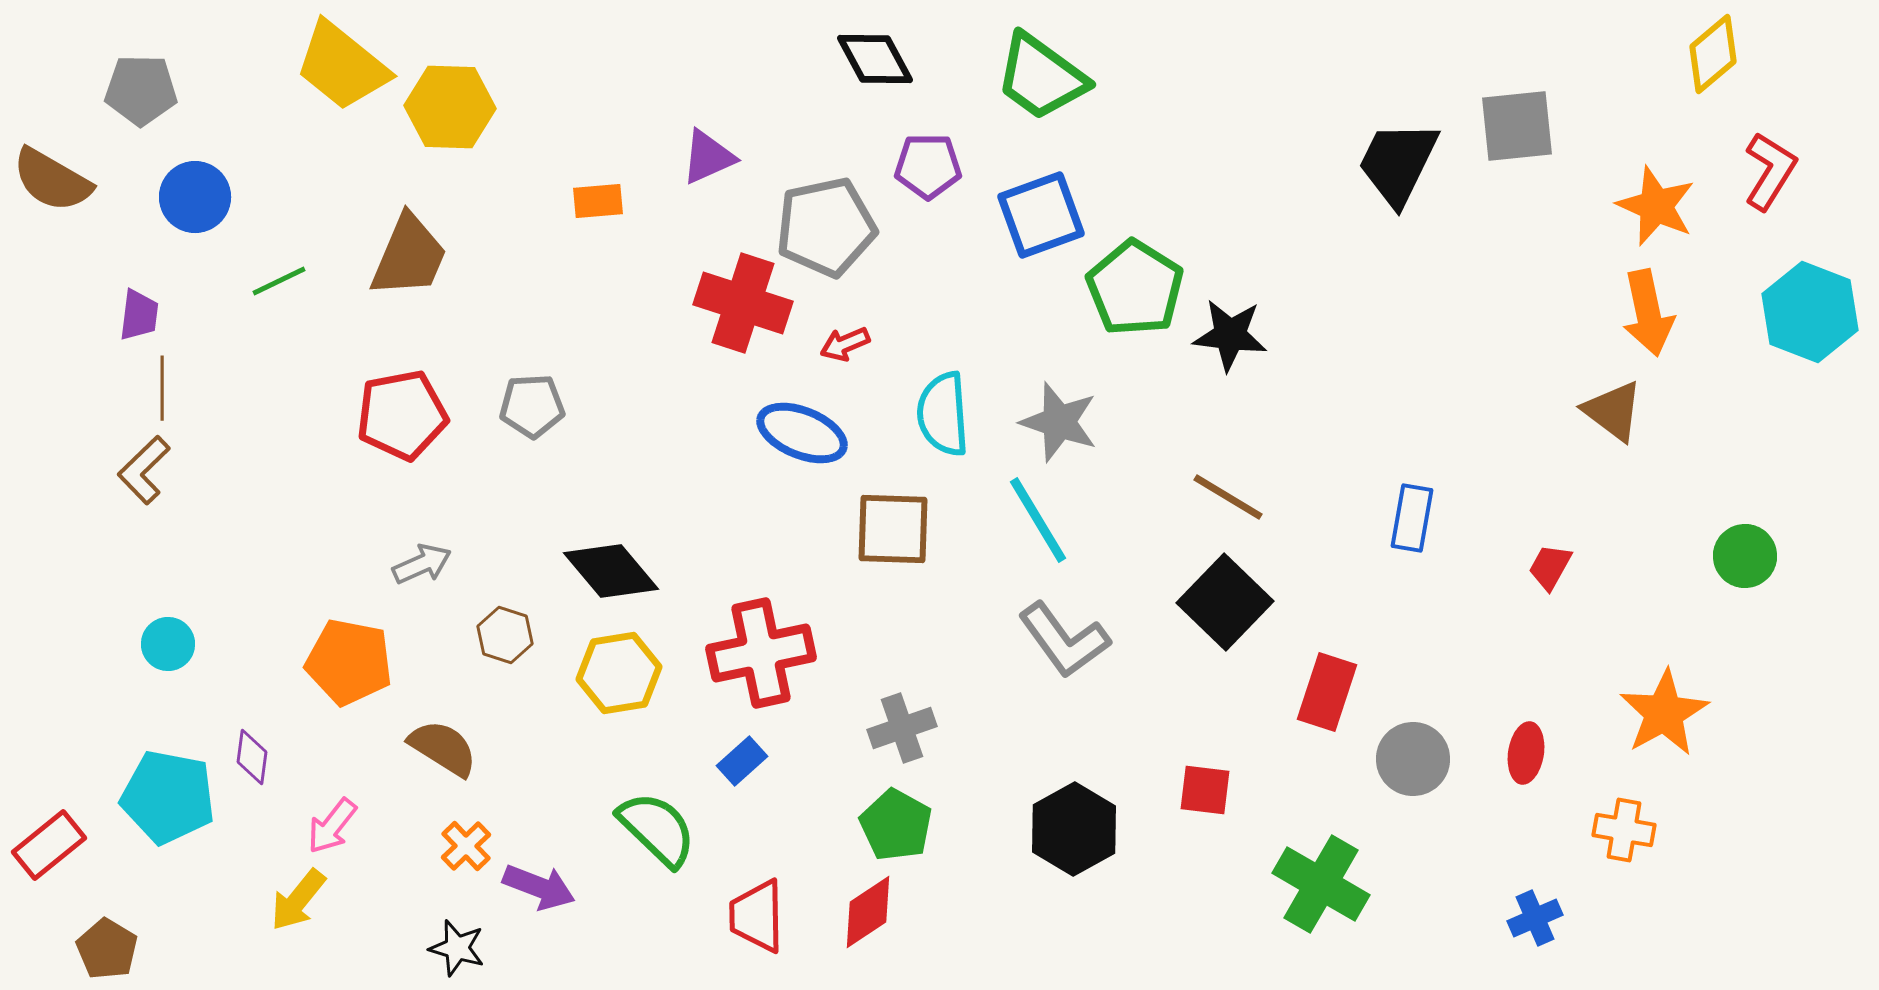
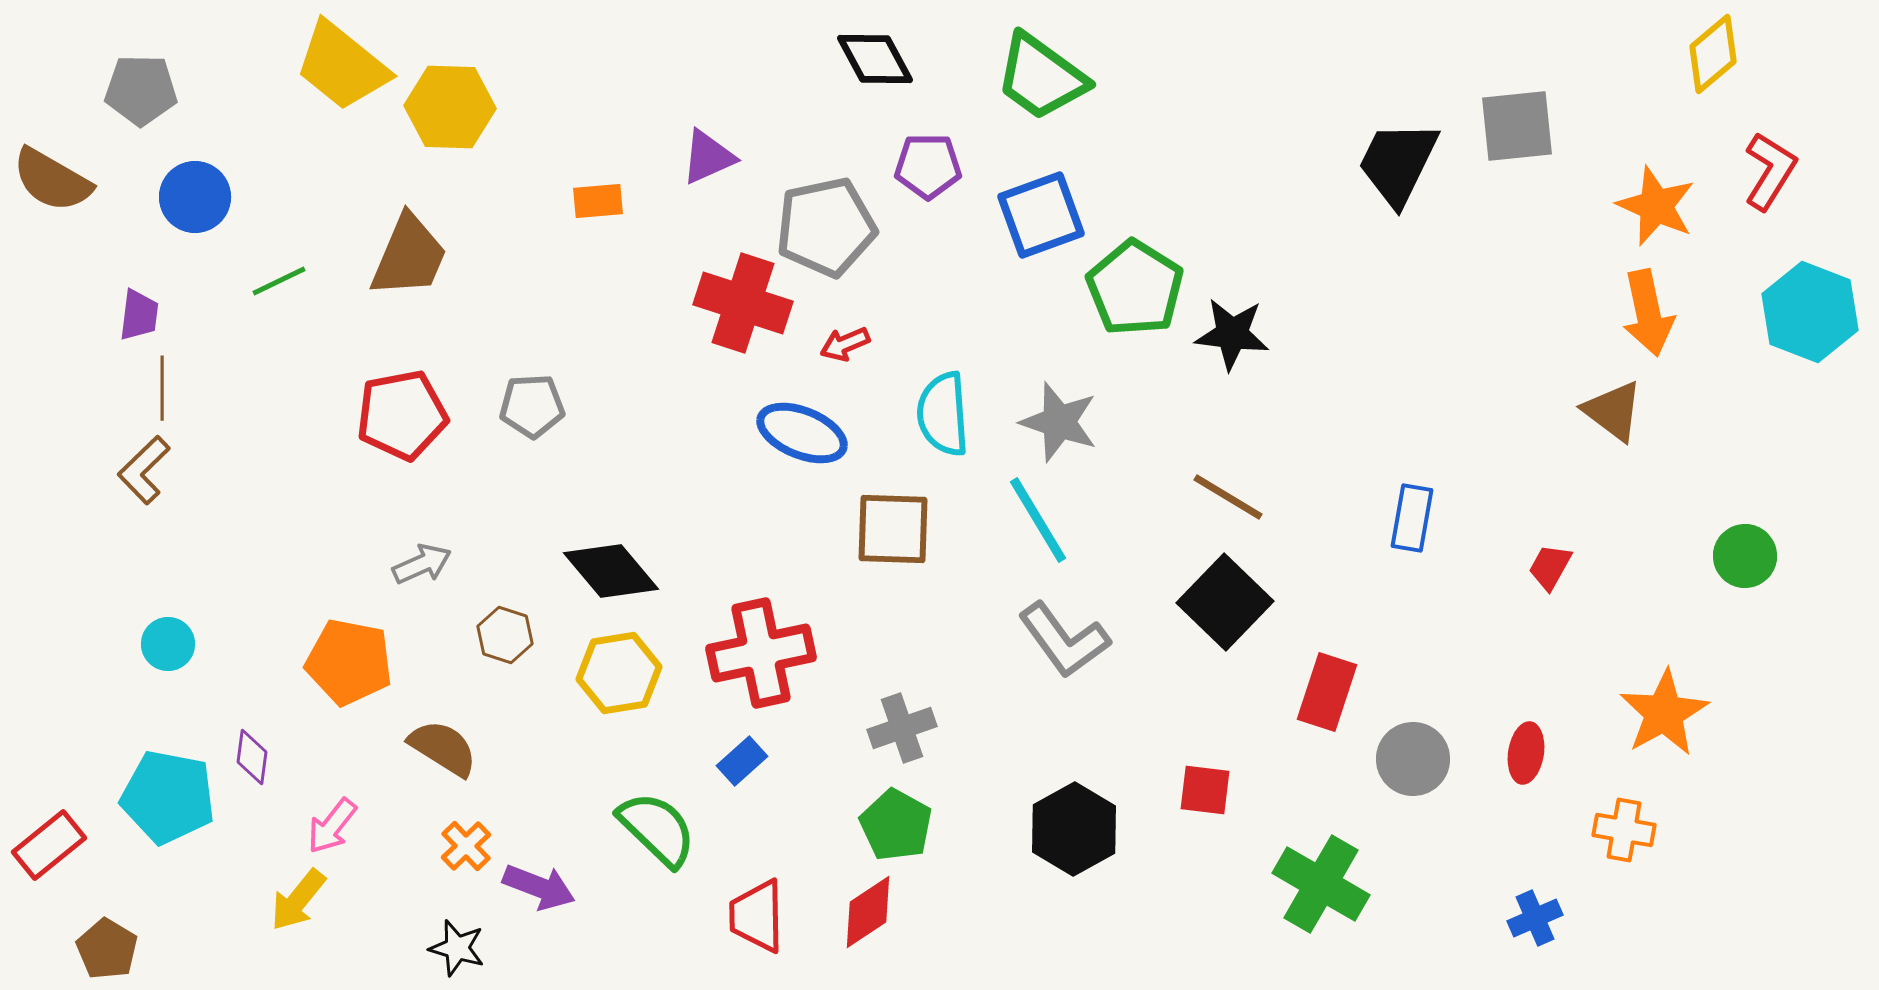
black star at (1230, 335): moved 2 px right, 1 px up
